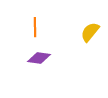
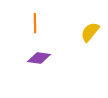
orange line: moved 4 px up
